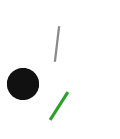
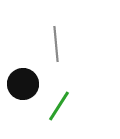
gray line: moved 1 px left; rotated 12 degrees counterclockwise
